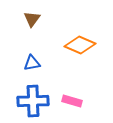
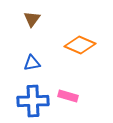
pink rectangle: moved 4 px left, 5 px up
